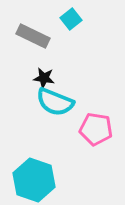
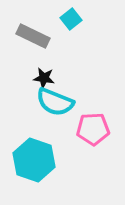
pink pentagon: moved 3 px left; rotated 12 degrees counterclockwise
cyan hexagon: moved 20 px up
